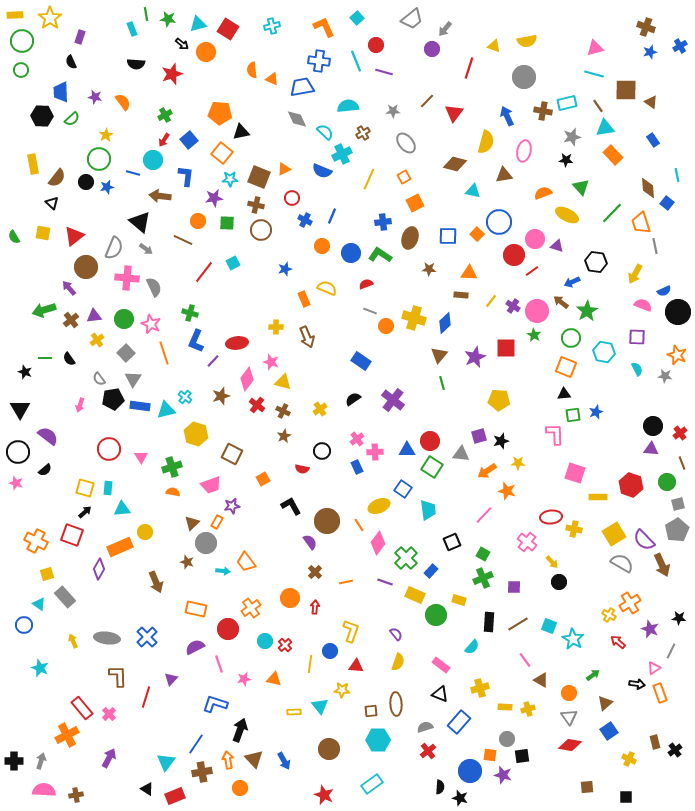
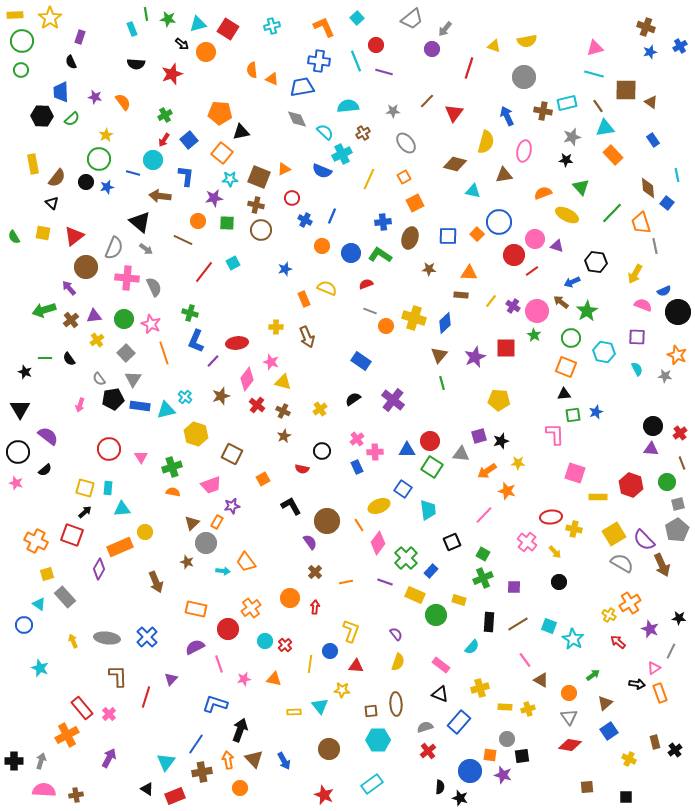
yellow arrow at (552, 562): moved 3 px right, 10 px up
